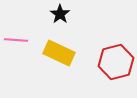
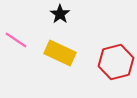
pink line: rotated 30 degrees clockwise
yellow rectangle: moved 1 px right
